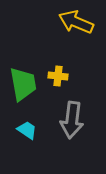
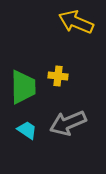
green trapezoid: moved 3 px down; rotated 9 degrees clockwise
gray arrow: moved 4 px left, 3 px down; rotated 60 degrees clockwise
